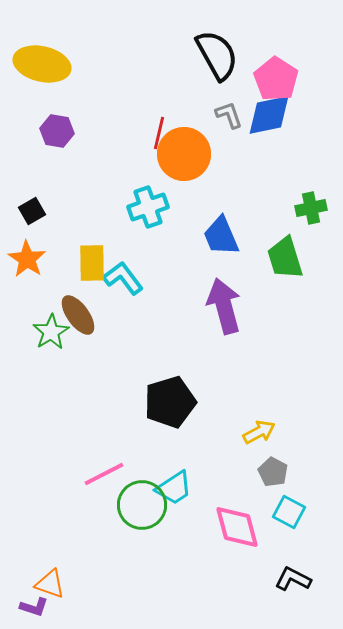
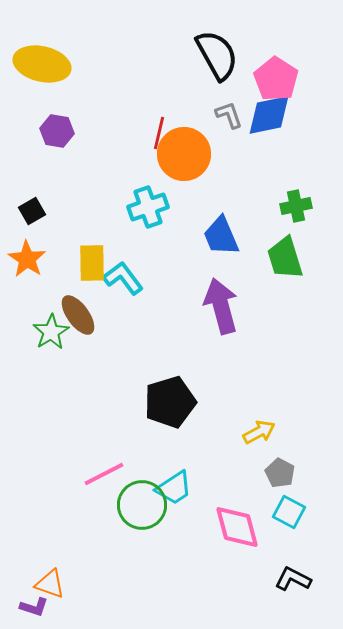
green cross: moved 15 px left, 2 px up
purple arrow: moved 3 px left
gray pentagon: moved 7 px right, 1 px down
